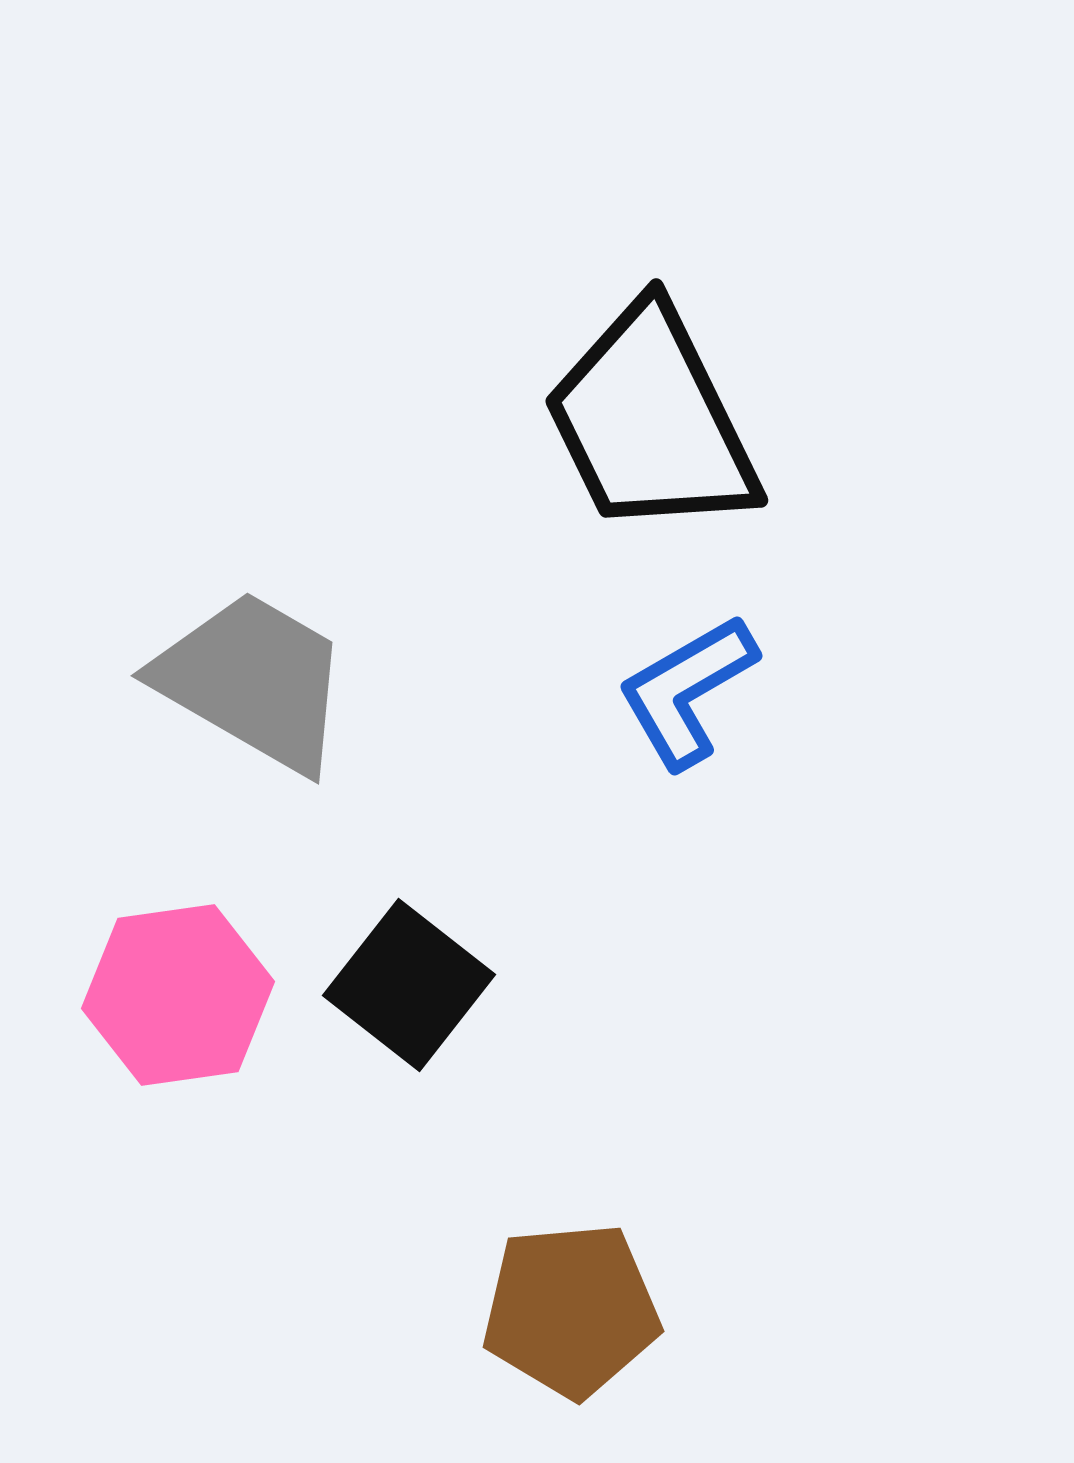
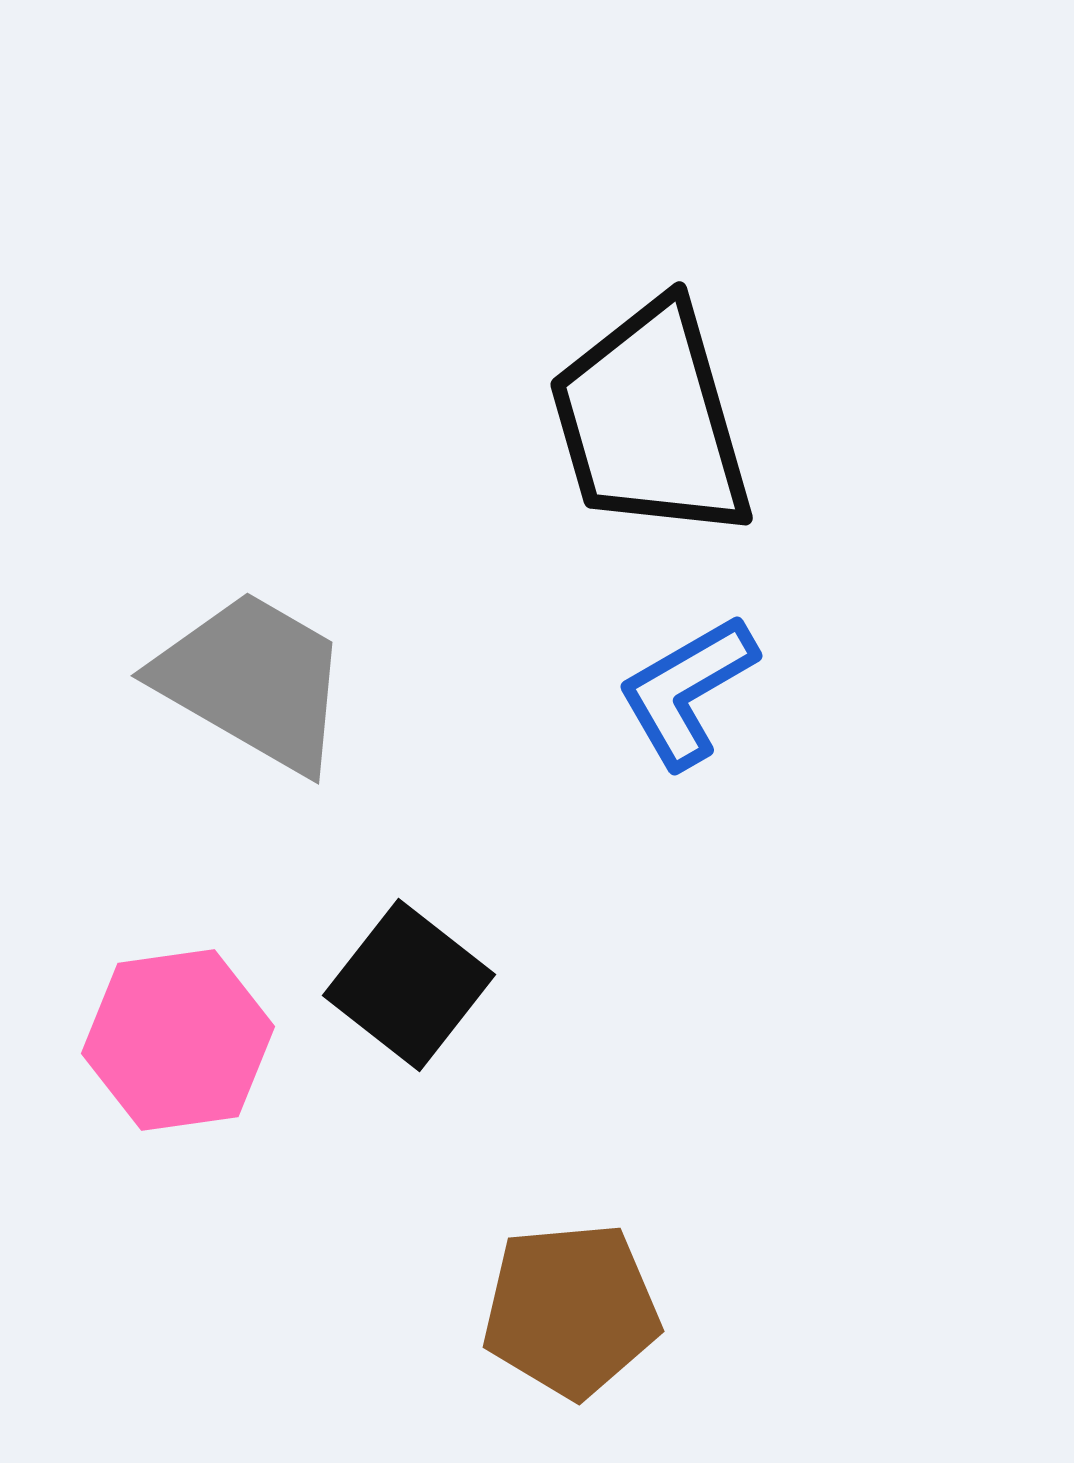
black trapezoid: rotated 10 degrees clockwise
pink hexagon: moved 45 px down
